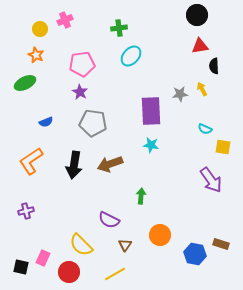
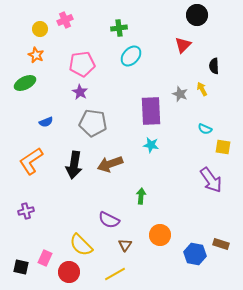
red triangle: moved 17 px left, 1 px up; rotated 36 degrees counterclockwise
gray star: rotated 28 degrees clockwise
pink rectangle: moved 2 px right
